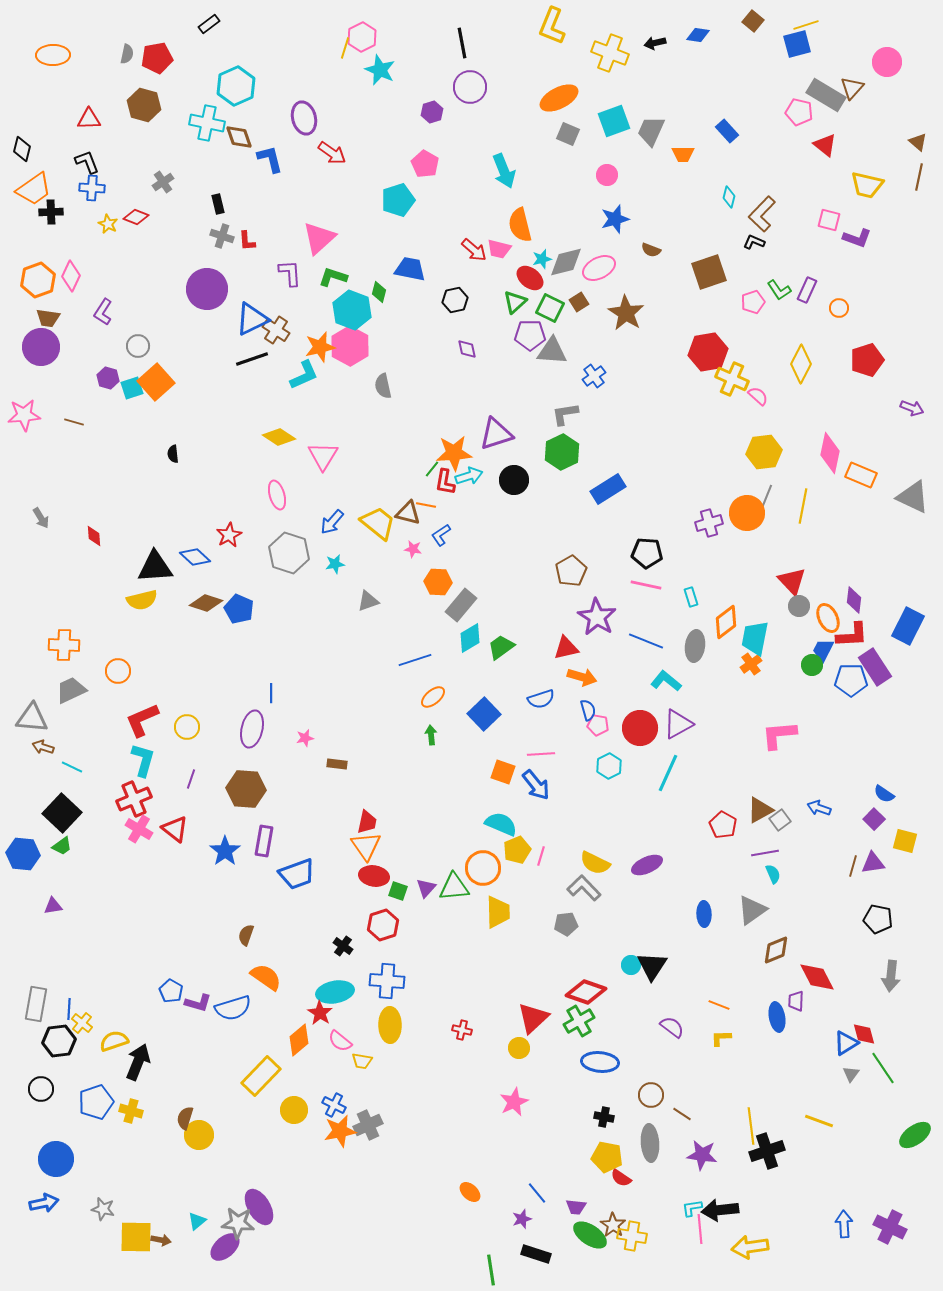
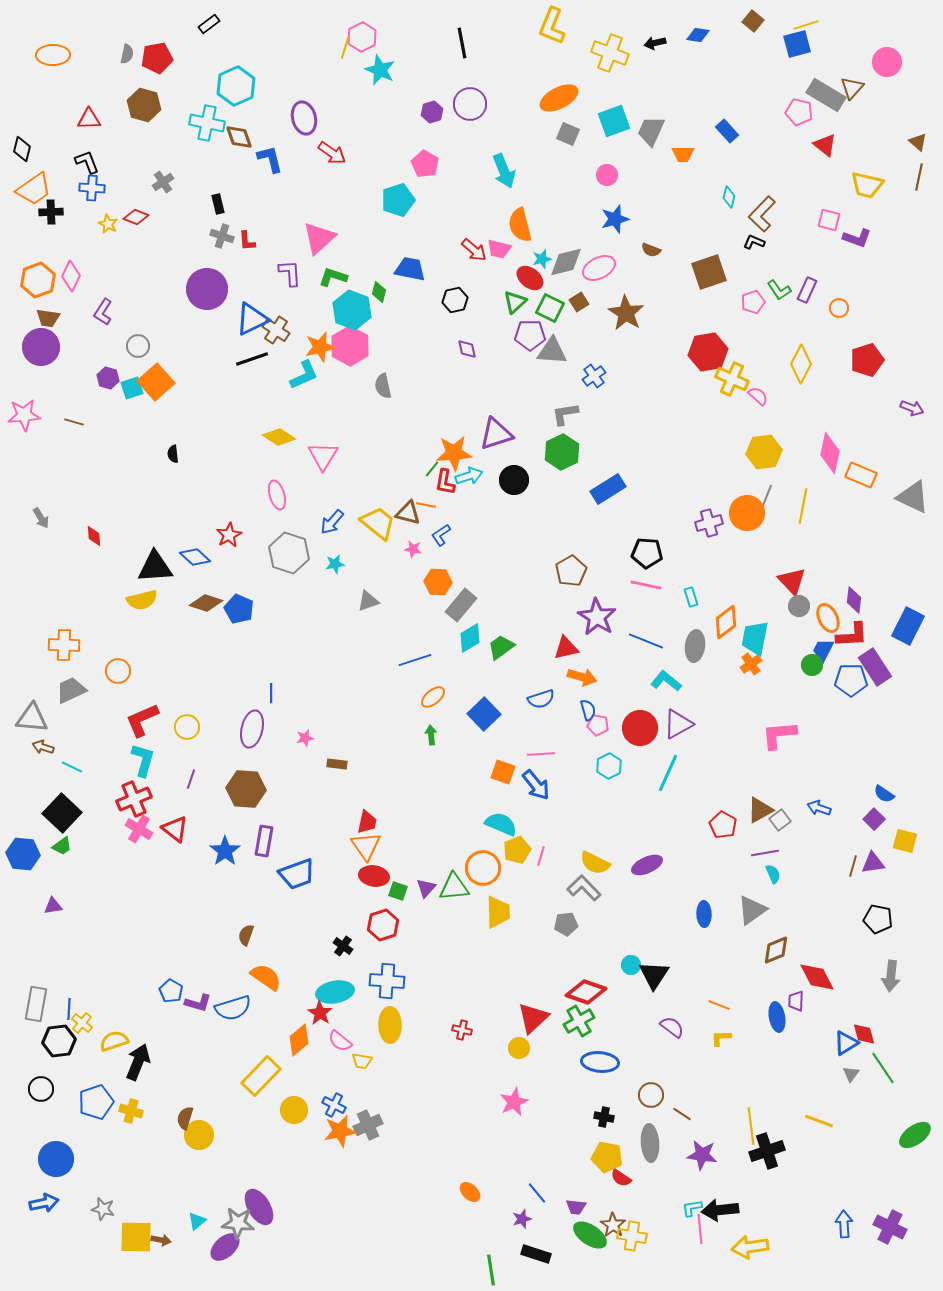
purple circle at (470, 87): moved 17 px down
black triangle at (652, 966): moved 2 px right, 9 px down
